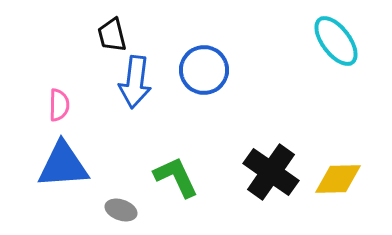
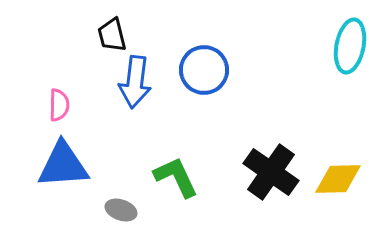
cyan ellipse: moved 14 px right, 5 px down; rotated 48 degrees clockwise
